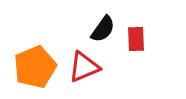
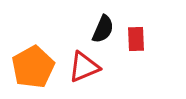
black semicircle: rotated 12 degrees counterclockwise
orange pentagon: moved 2 px left; rotated 6 degrees counterclockwise
